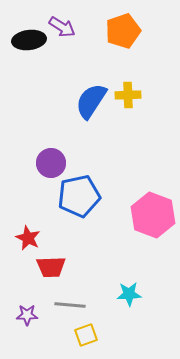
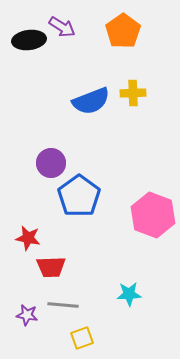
orange pentagon: rotated 16 degrees counterclockwise
yellow cross: moved 5 px right, 2 px up
blue semicircle: rotated 144 degrees counterclockwise
blue pentagon: rotated 24 degrees counterclockwise
red star: rotated 15 degrees counterclockwise
gray line: moved 7 px left
purple star: rotated 10 degrees clockwise
yellow square: moved 4 px left, 3 px down
